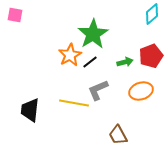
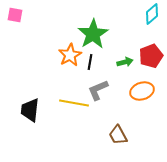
black line: rotated 42 degrees counterclockwise
orange ellipse: moved 1 px right
